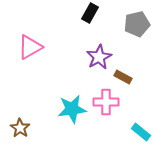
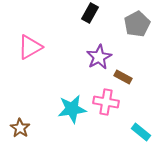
gray pentagon: rotated 15 degrees counterclockwise
pink cross: rotated 10 degrees clockwise
